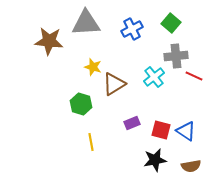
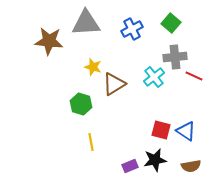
gray cross: moved 1 px left, 1 px down
purple rectangle: moved 2 px left, 43 px down
